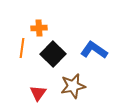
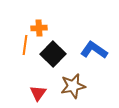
orange line: moved 3 px right, 3 px up
